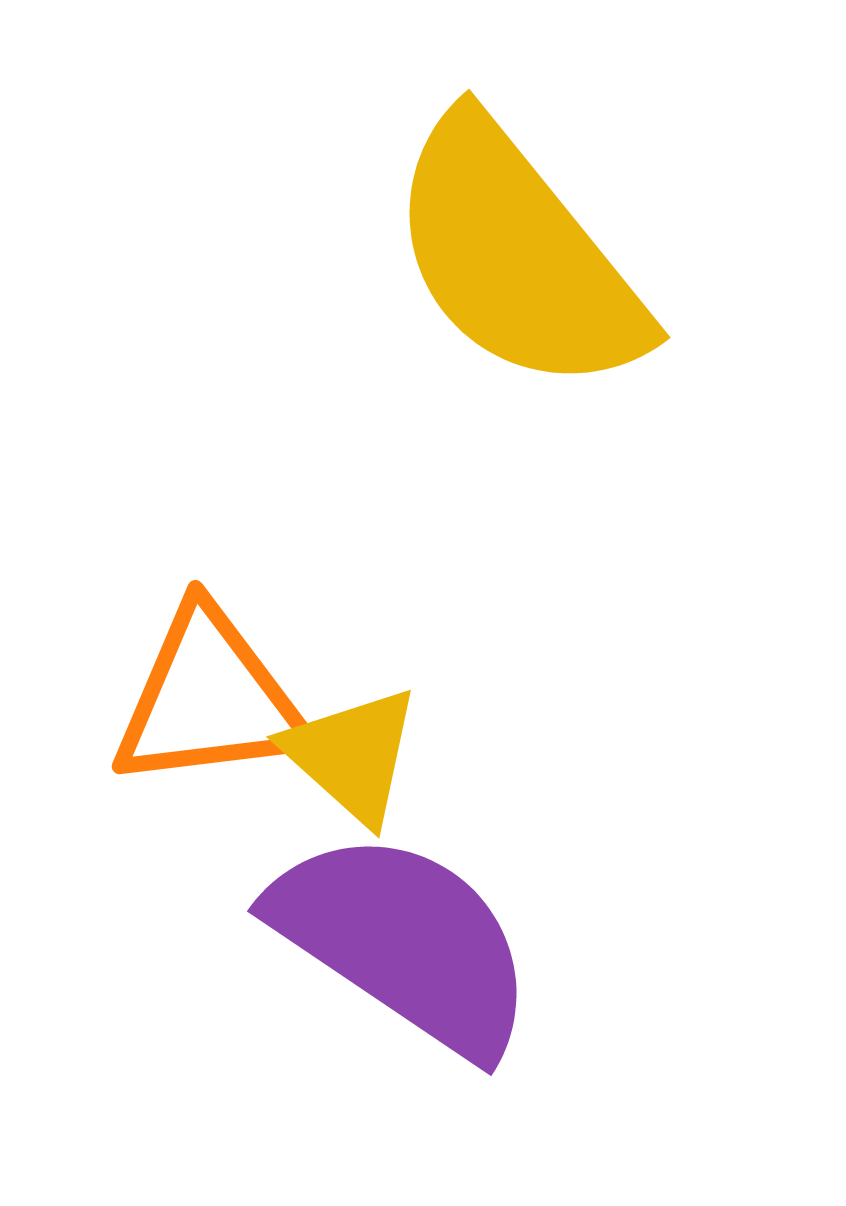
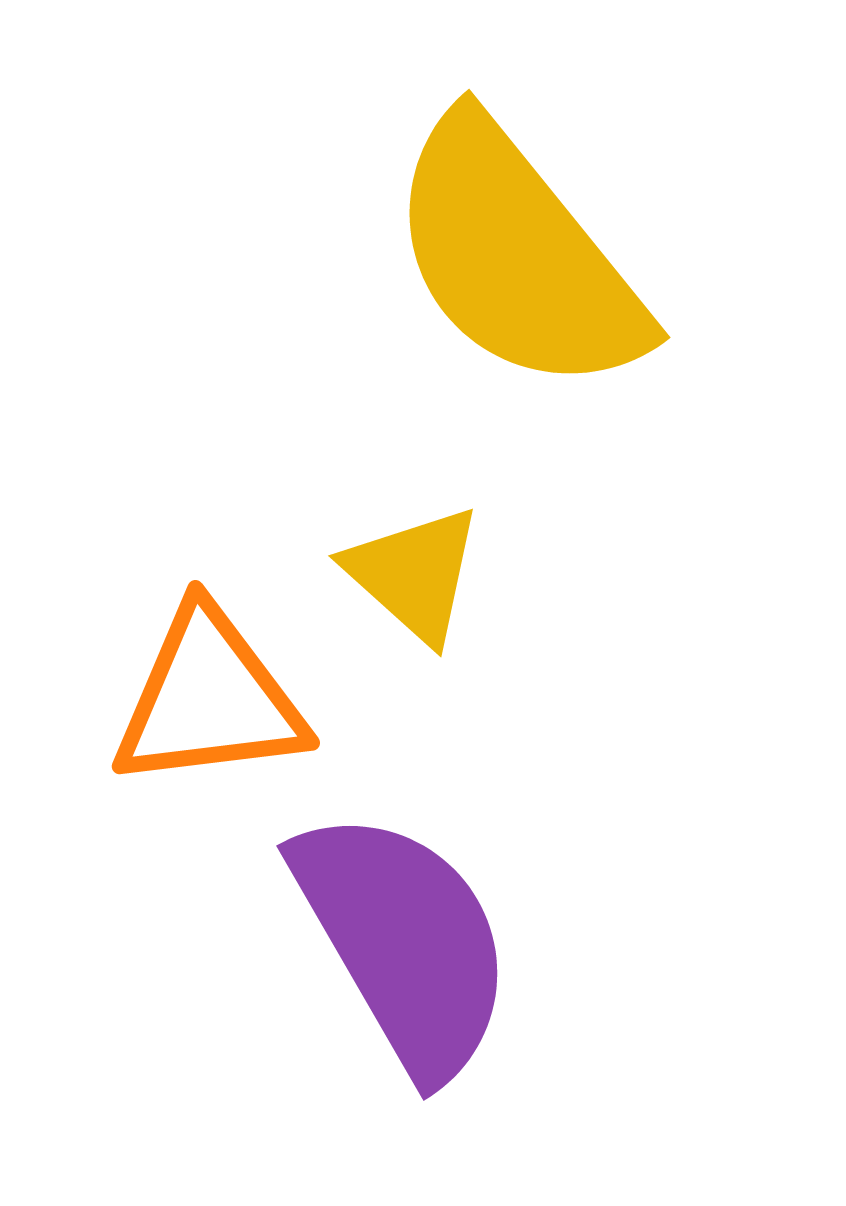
yellow triangle: moved 62 px right, 181 px up
purple semicircle: rotated 26 degrees clockwise
